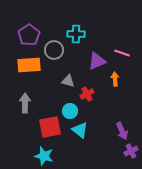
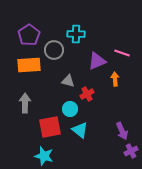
cyan circle: moved 2 px up
